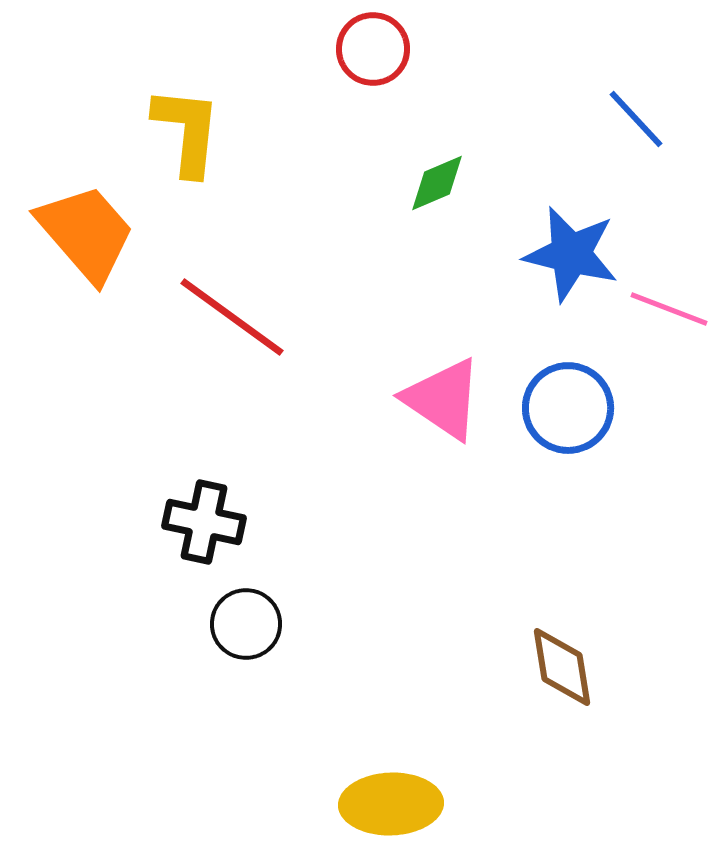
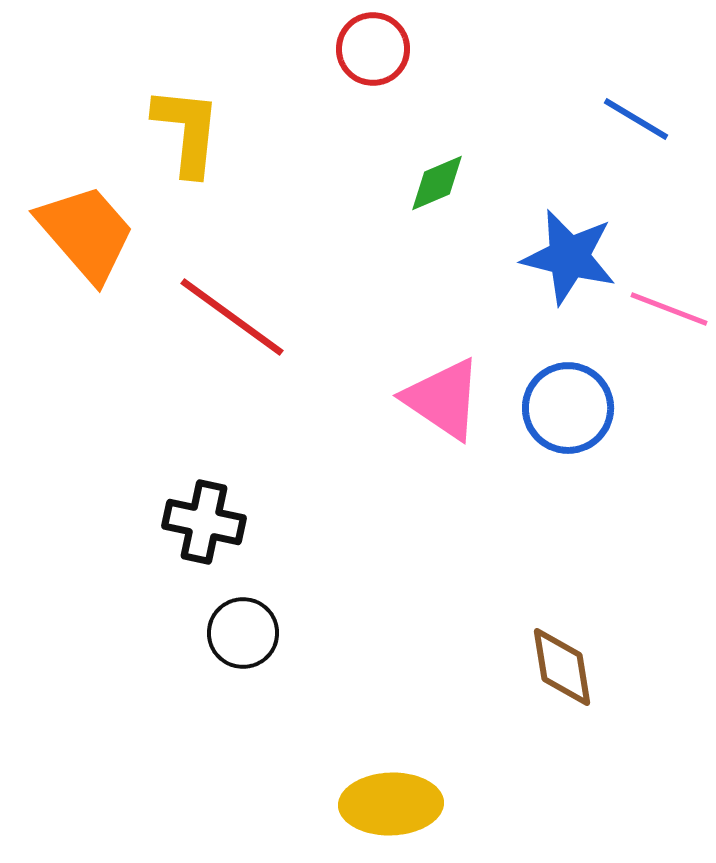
blue line: rotated 16 degrees counterclockwise
blue star: moved 2 px left, 3 px down
black circle: moved 3 px left, 9 px down
